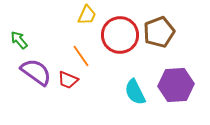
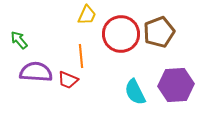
red circle: moved 1 px right, 1 px up
orange line: rotated 30 degrees clockwise
purple semicircle: rotated 32 degrees counterclockwise
